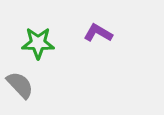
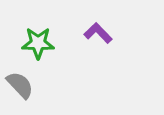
purple L-shape: rotated 16 degrees clockwise
